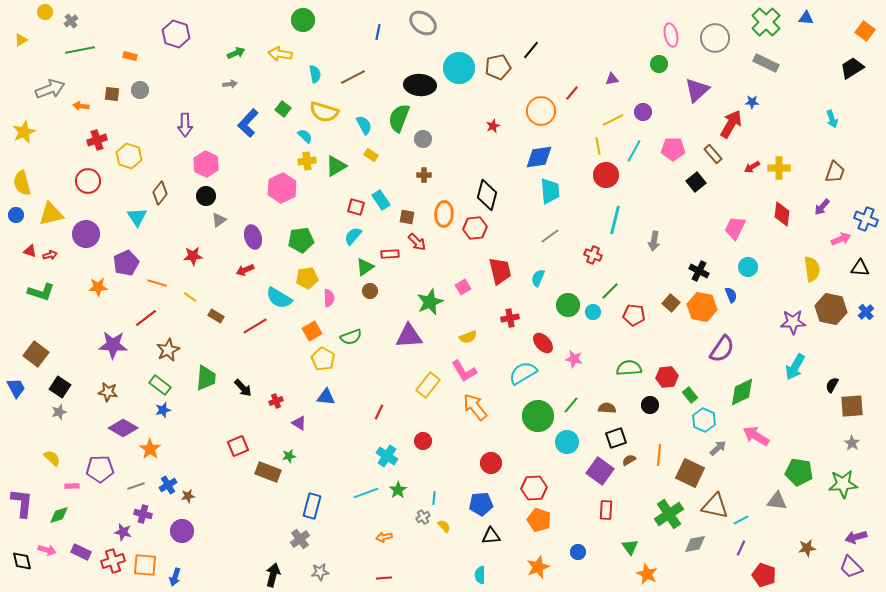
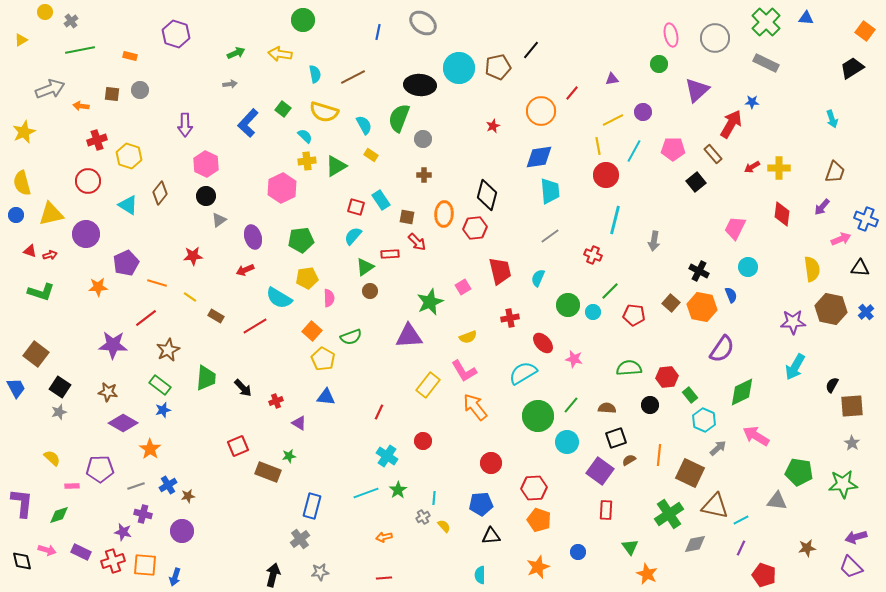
cyan triangle at (137, 217): moved 9 px left, 12 px up; rotated 25 degrees counterclockwise
orange square at (312, 331): rotated 18 degrees counterclockwise
purple diamond at (123, 428): moved 5 px up
